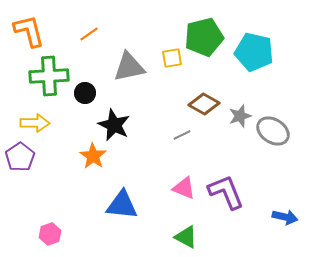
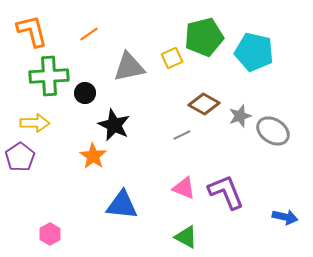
orange L-shape: moved 3 px right
yellow square: rotated 15 degrees counterclockwise
pink hexagon: rotated 10 degrees counterclockwise
